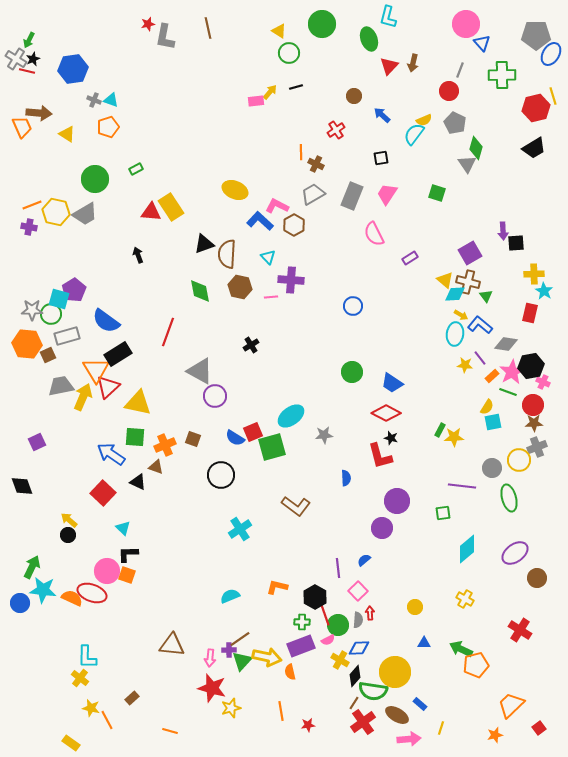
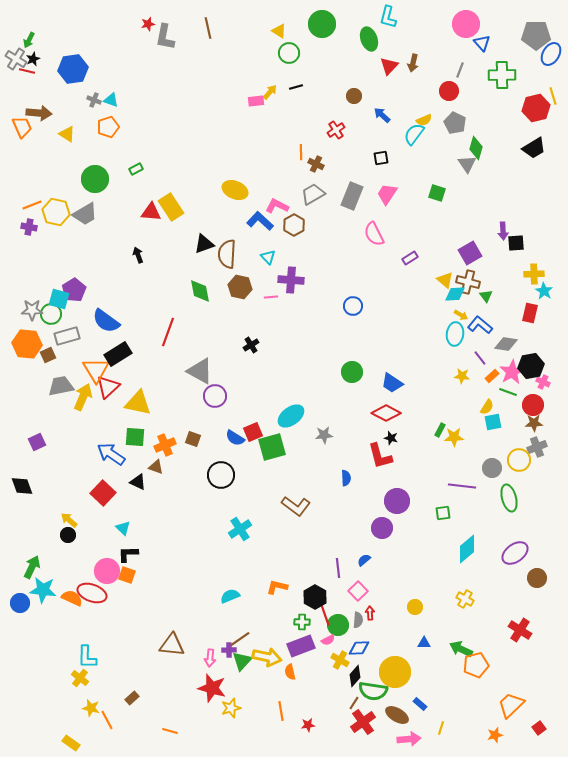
yellow star at (465, 365): moved 3 px left, 11 px down
